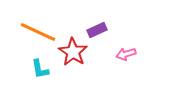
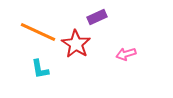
purple rectangle: moved 13 px up
red star: moved 3 px right, 8 px up
